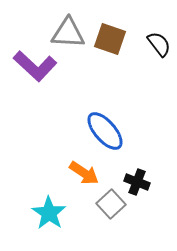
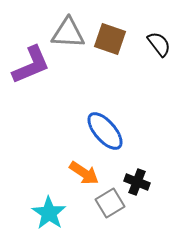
purple L-shape: moved 4 px left, 1 px up; rotated 66 degrees counterclockwise
gray square: moved 1 px left, 1 px up; rotated 12 degrees clockwise
